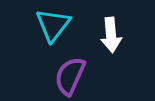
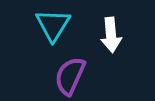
cyan triangle: rotated 6 degrees counterclockwise
